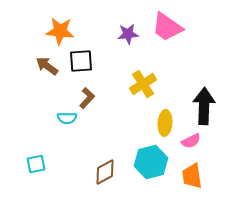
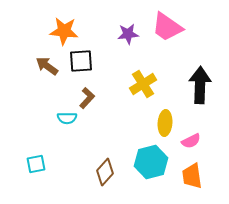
orange star: moved 4 px right
black arrow: moved 4 px left, 21 px up
brown diamond: rotated 20 degrees counterclockwise
